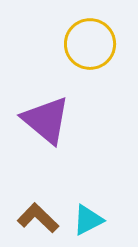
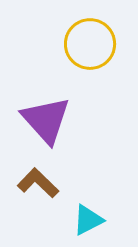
purple triangle: rotated 8 degrees clockwise
brown L-shape: moved 35 px up
